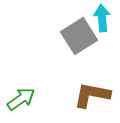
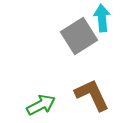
brown L-shape: rotated 54 degrees clockwise
green arrow: moved 20 px right, 6 px down; rotated 8 degrees clockwise
